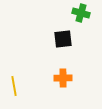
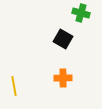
black square: rotated 36 degrees clockwise
